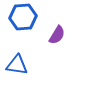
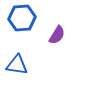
blue hexagon: moved 1 px left, 1 px down
